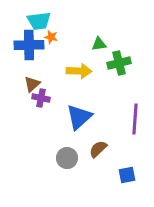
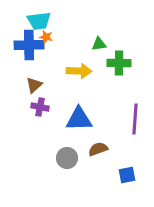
orange star: moved 5 px left
green cross: rotated 15 degrees clockwise
brown triangle: moved 2 px right, 1 px down
purple cross: moved 1 px left, 9 px down
blue triangle: moved 2 px down; rotated 40 degrees clockwise
brown semicircle: rotated 24 degrees clockwise
